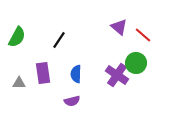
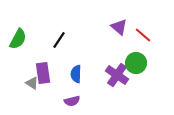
green semicircle: moved 1 px right, 2 px down
gray triangle: moved 13 px right; rotated 32 degrees clockwise
